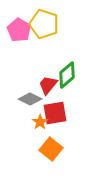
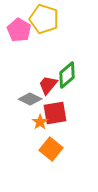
yellow pentagon: moved 5 px up
